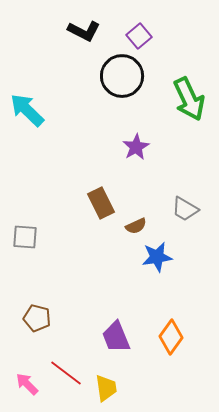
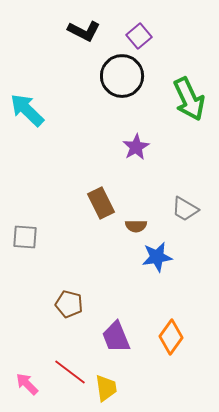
brown semicircle: rotated 25 degrees clockwise
brown pentagon: moved 32 px right, 14 px up
red line: moved 4 px right, 1 px up
